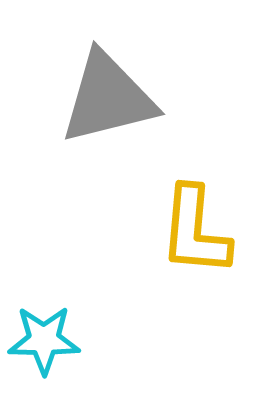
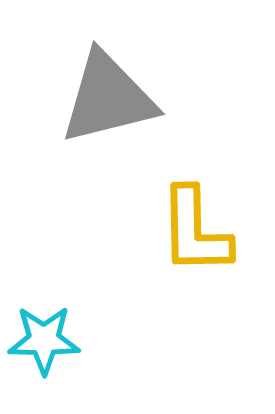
yellow L-shape: rotated 6 degrees counterclockwise
